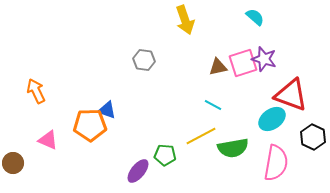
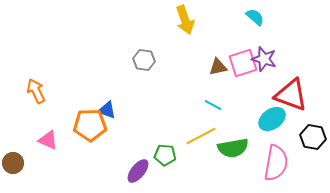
black hexagon: rotated 15 degrees counterclockwise
